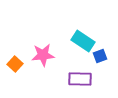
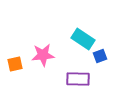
cyan rectangle: moved 2 px up
orange square: rotated 35 degrees clockwise
purple rectangle: moved 2 px left
